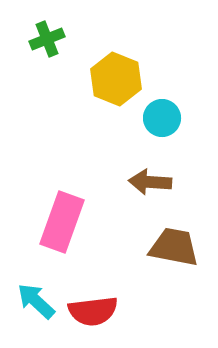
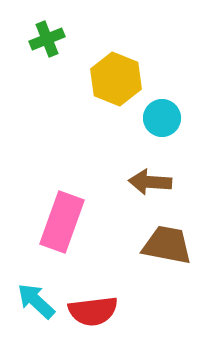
brown trapezoid: moved 7 px left, 2 px up
